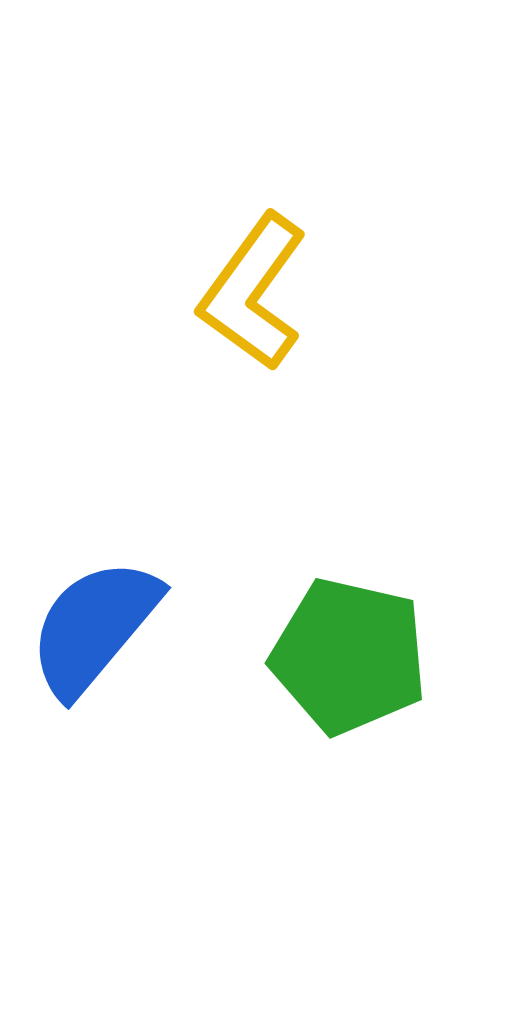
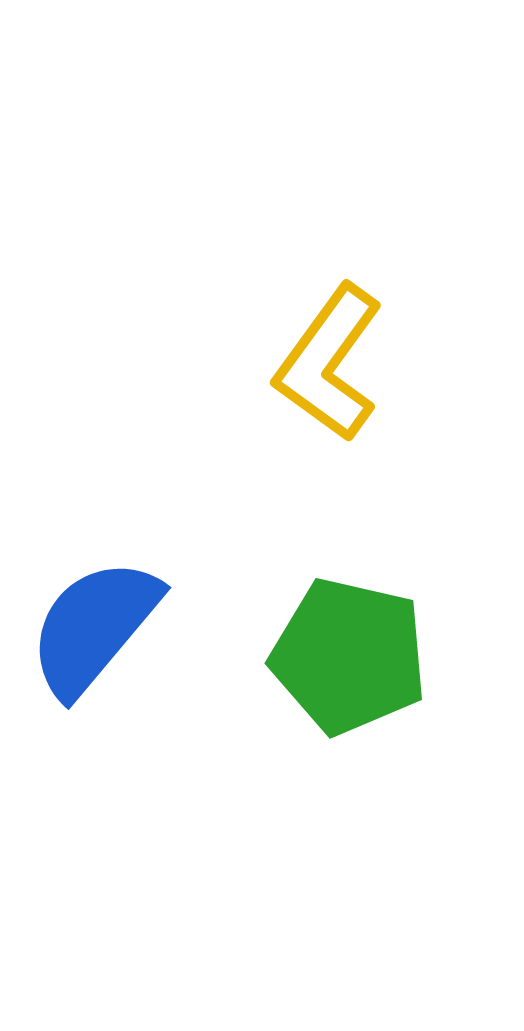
yellow L-shape: moved 76 px right, 71 px down
